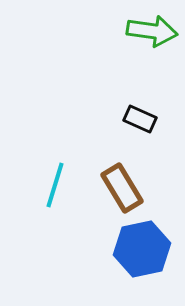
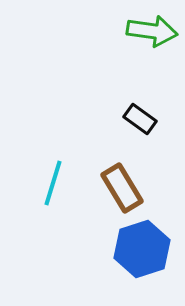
black rectangle: rotated 12 degrees clockwise
cyan line: moved 2 px left, 2 px up
blue hexagon: rotated 6 degrees counterclockwise
